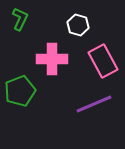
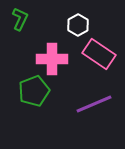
white hexagon: rotated 15 degrees clockwise
pink rectangle: moved 4 px left, 7 px up; rotated 28 degrees counterclockwise
green pentagon: moved 14 px right
